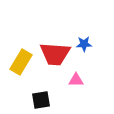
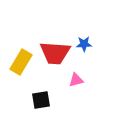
red trapezoid: moved 1 px up
pink triangle: rotated 14 degrees counterclockwise
